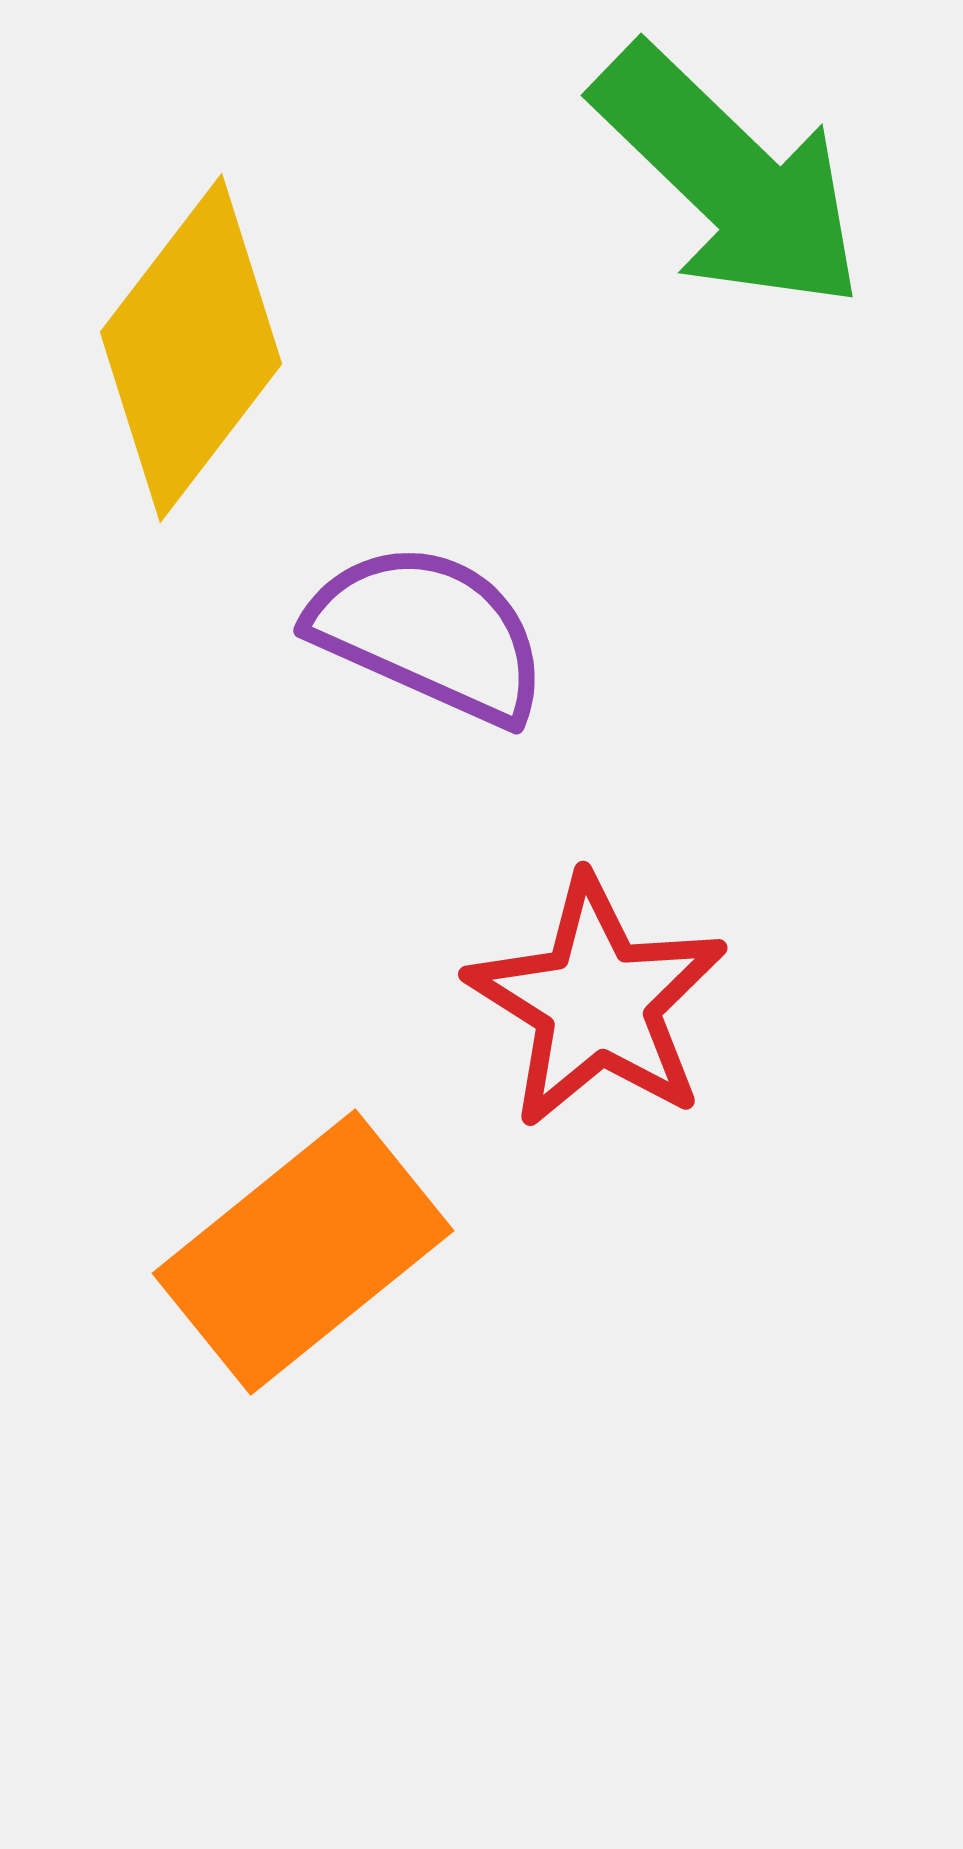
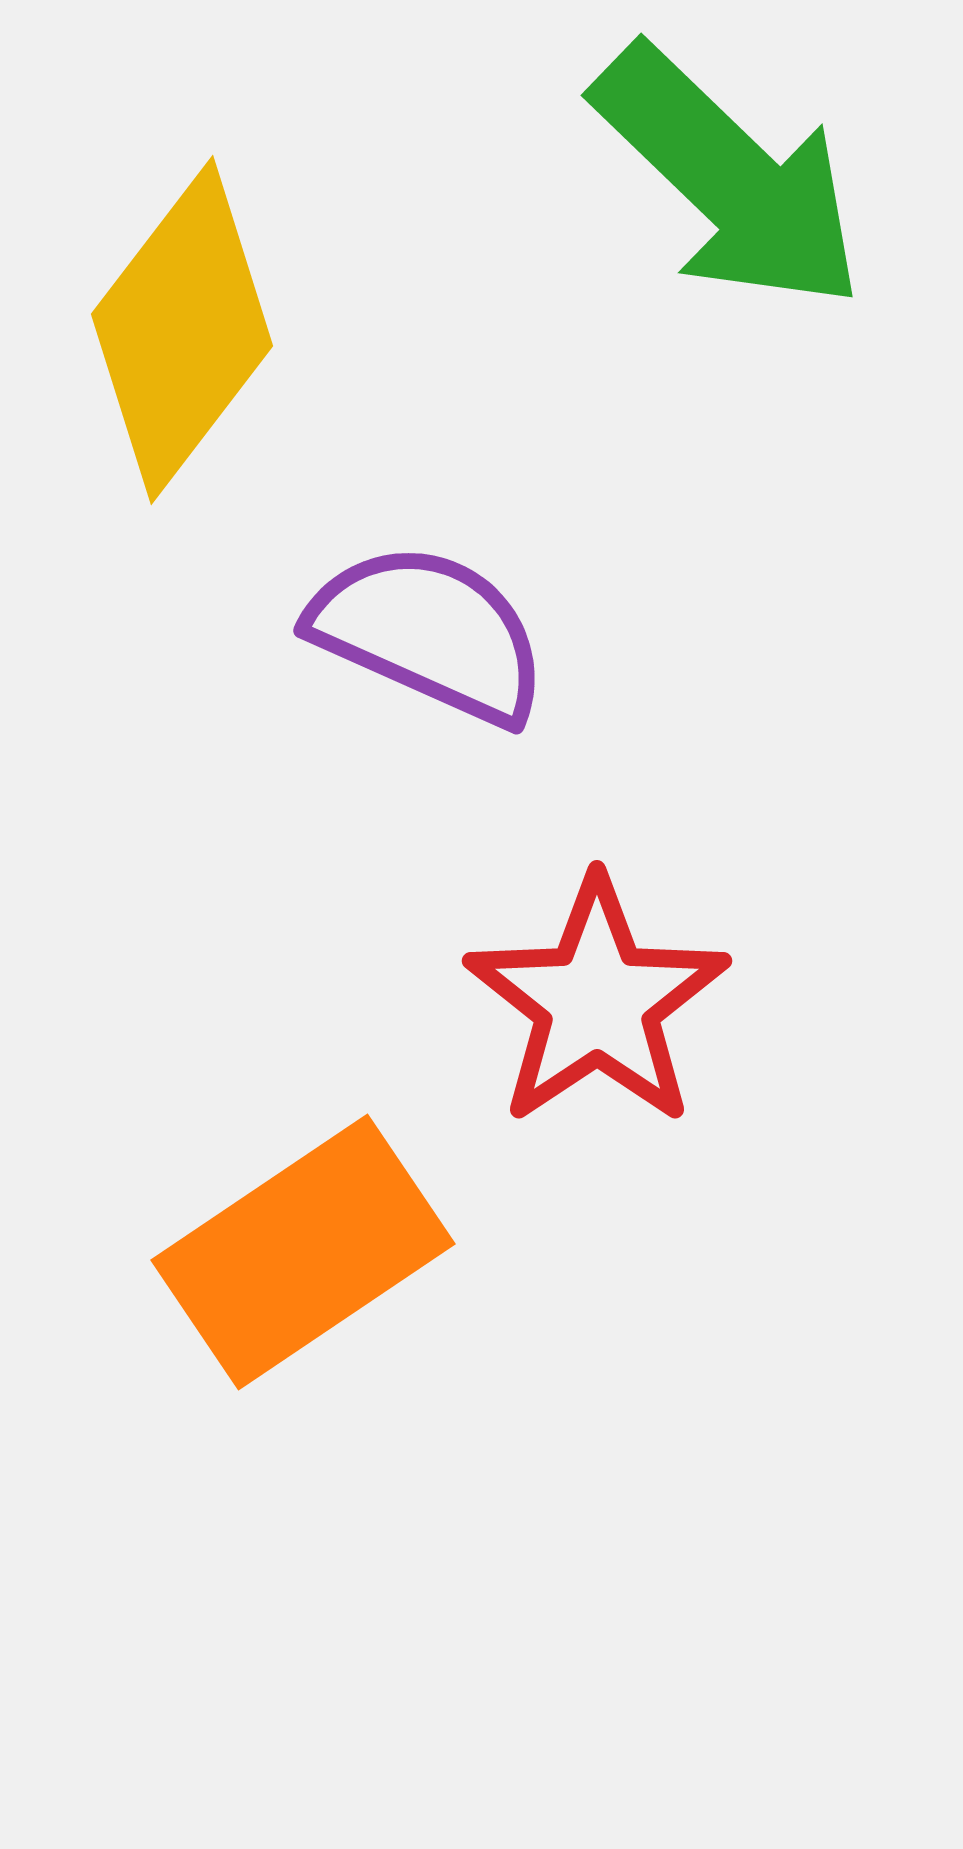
yellow diamond: moved 9 px left, 18 px up
red star: rotated 6 degrees clockwise
orange rectangle: rotated 5 degrees clockwise
